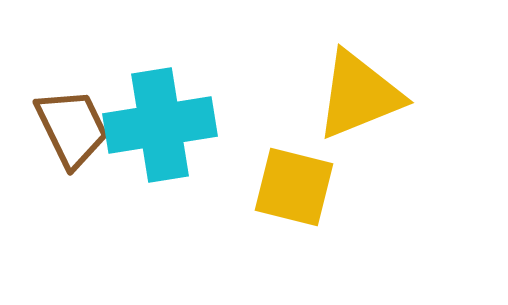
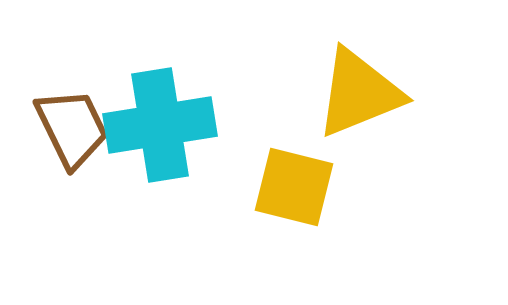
yellow triangle: moved 2 px up
